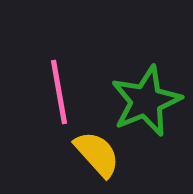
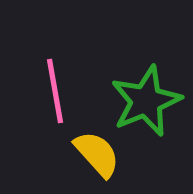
pink line: moved 4 px left, 1 px up
